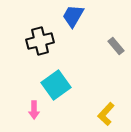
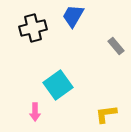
black cross: moved 7 px left, 13 px up
cyan square: moved 2 px right
pink arrow: moved 1 px right, 2 px down
yellow L-shape: rotated 40 degrees clockwise
